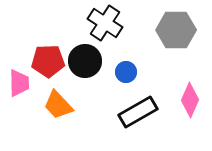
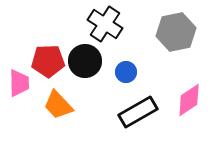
black cross: moved 1 px down
gray hexagon: moved 2 px down; rotated 12 degrees counterclockwise
pink diamond: moved 1 px left; rotated 32 degrees clockwise
